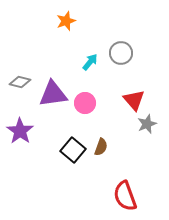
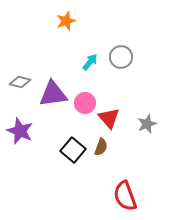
gray circle: moved 4 px down
red triangle: moved 25 px left, 18 px down
purple star: rotated 12 degrees counterclockwise
